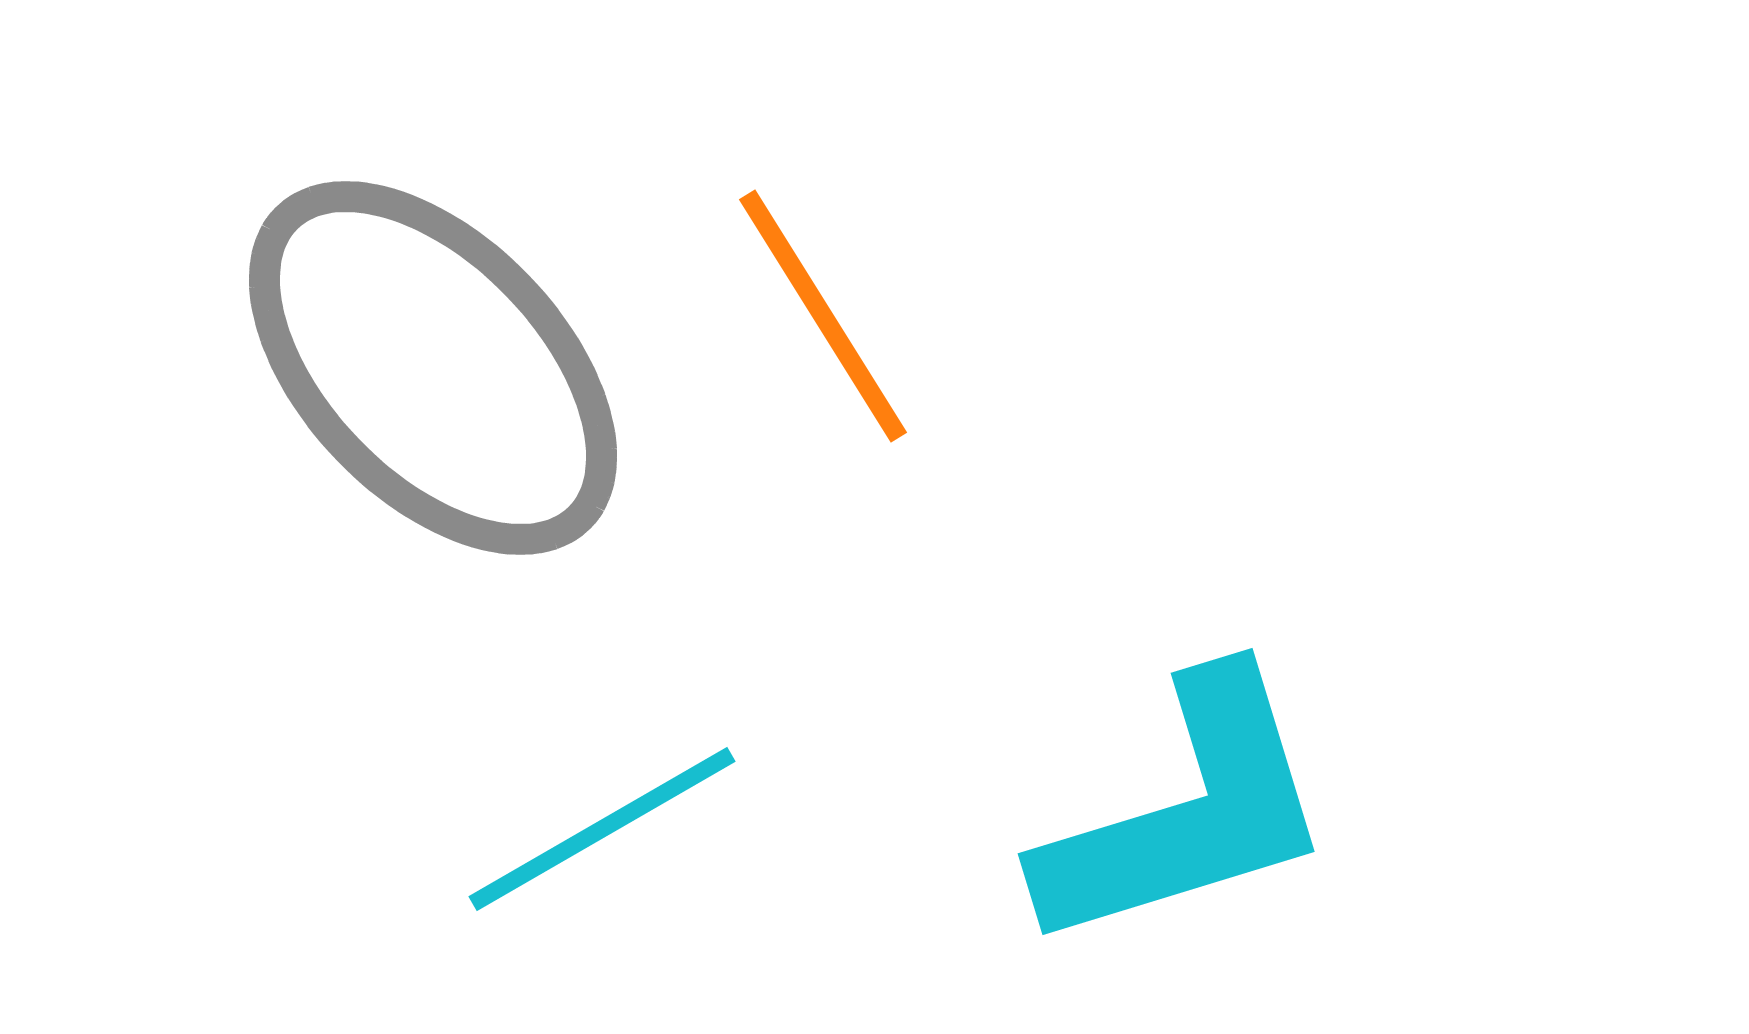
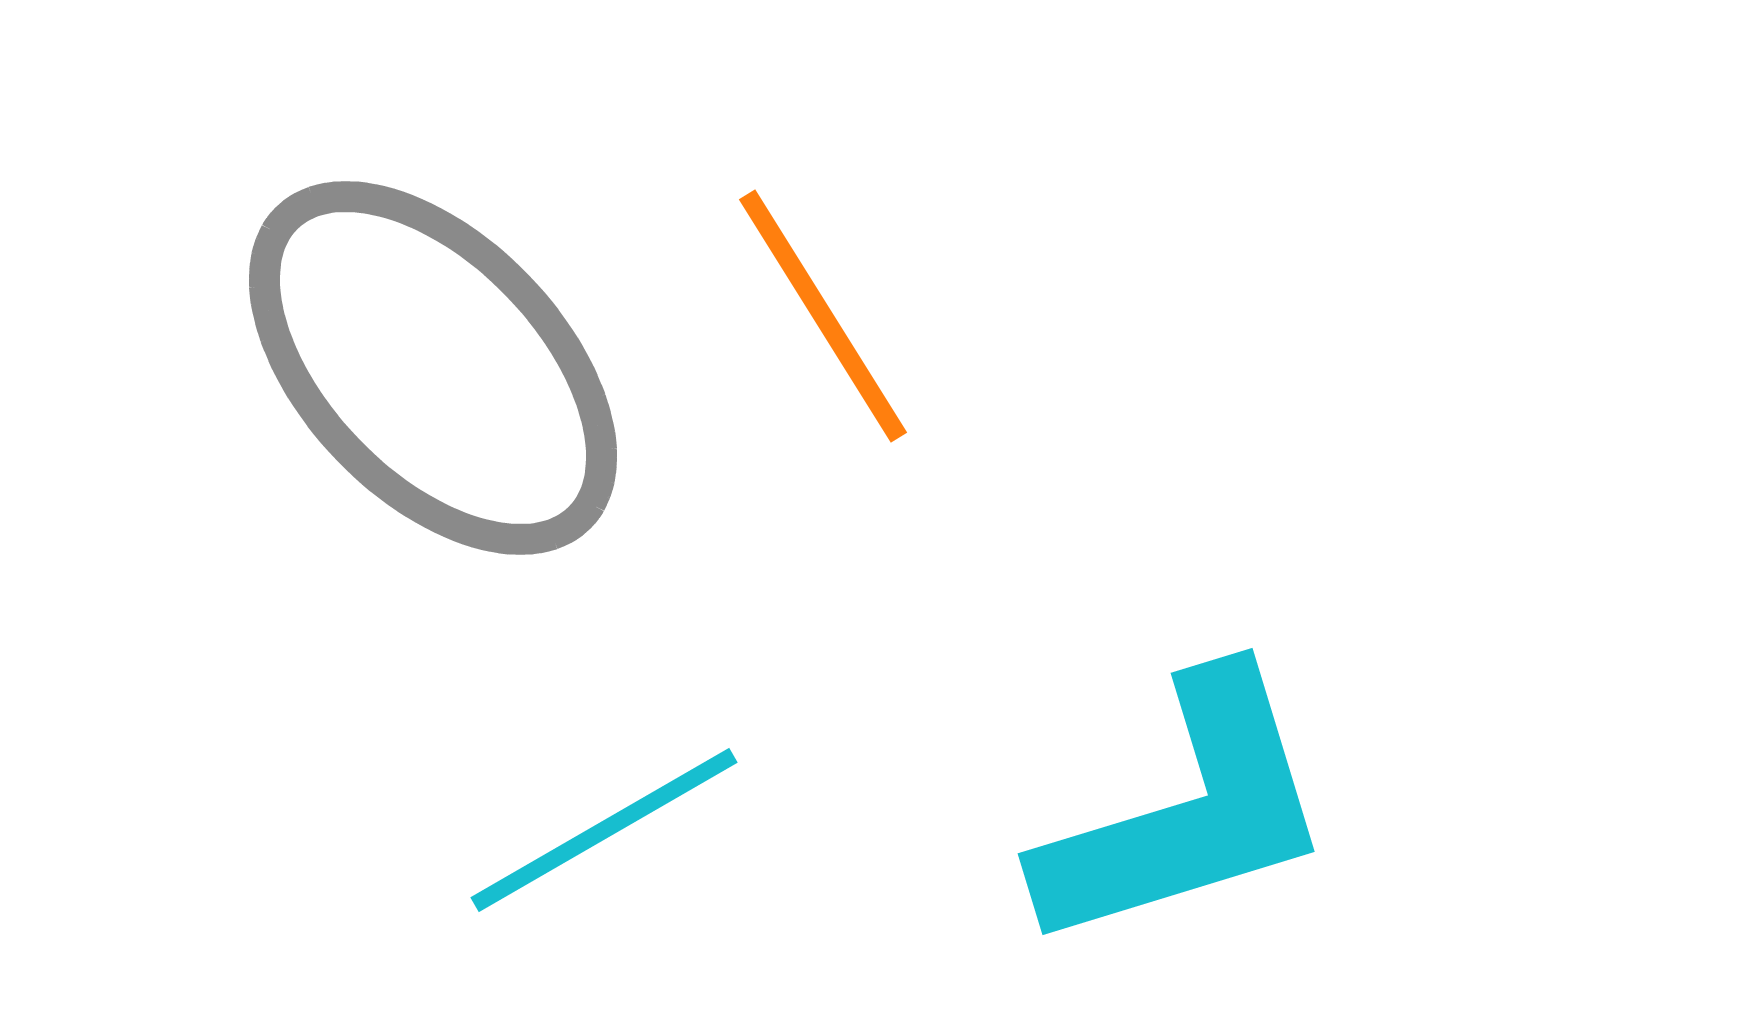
cyan line: moved 2 px right, 1 px down
